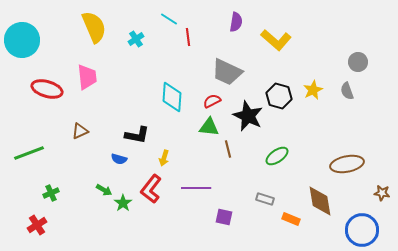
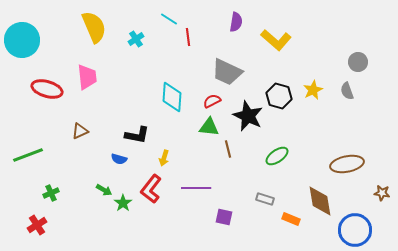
green line: moved 1 px left, 2 px down
blue circle: moved 7 px left
